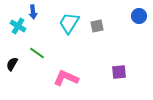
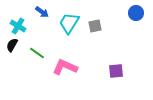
blue arrow: moved 9 px right; rotated 48 degrees counterclockwise
blue circle: moved 3 px left, 3 px up
gray square: moved 2 px left
black semicircle: moved 19 px up
purple square: moved 3 px left, 1 px up
pink L-shape: moved 1 px left, 11 px up
